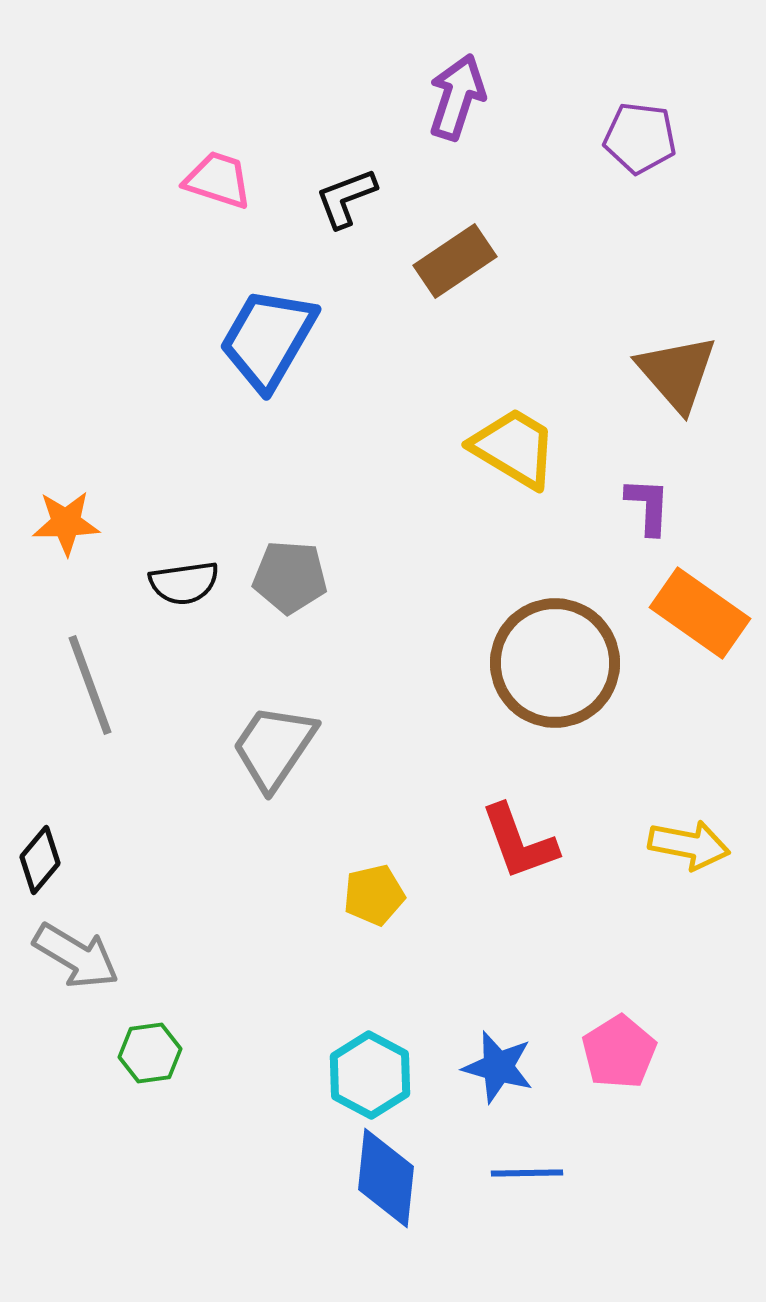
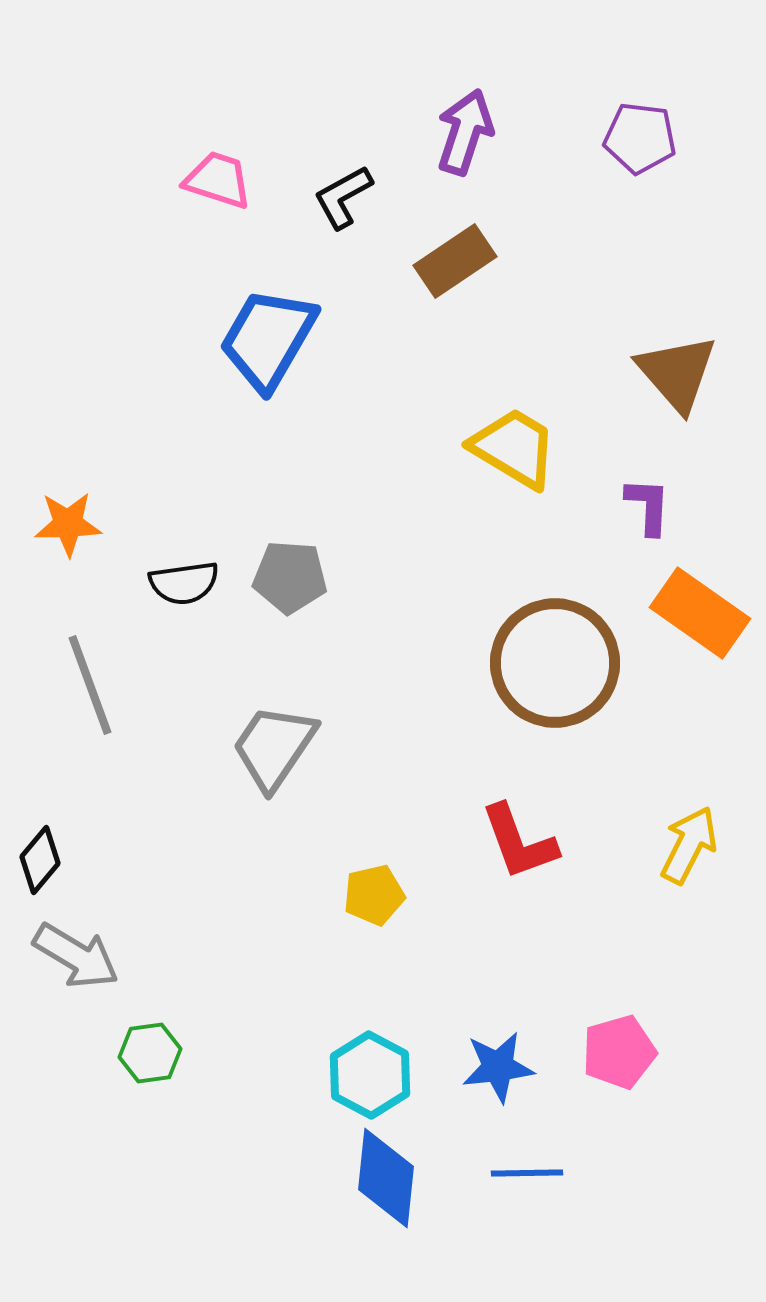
purple arrow: moved 8 px right, 35 px down
black L-shape: moved 3 px left, 1 px up; rotated 8 degrees counterclockwise
orange star: moved 2 px right, 1 px down
yellow arrow: rotated 74 degrees counterclockwise
pink pentagon: rotated 16 degrees clockwise
blue star: rotated 22 degrees counterclockwise
